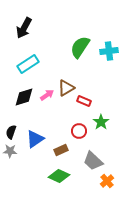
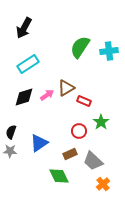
blue triangle: moved 4 px right, 4 px down
brown rectangle: moved 9 px right, 4 px down
green diamond: rotated 40 degrees clockwise
orange cross: moved 4 px left, 3 px down
